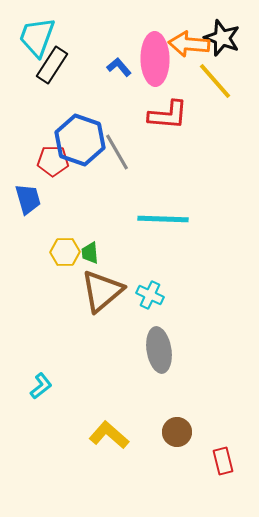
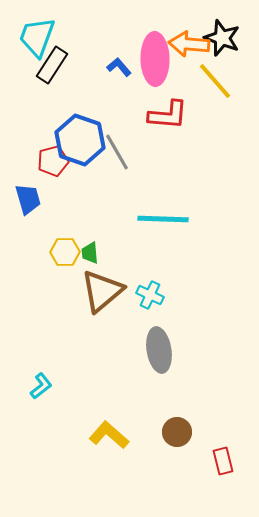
red pentagon: rotated 16 degrees counterclockwise
